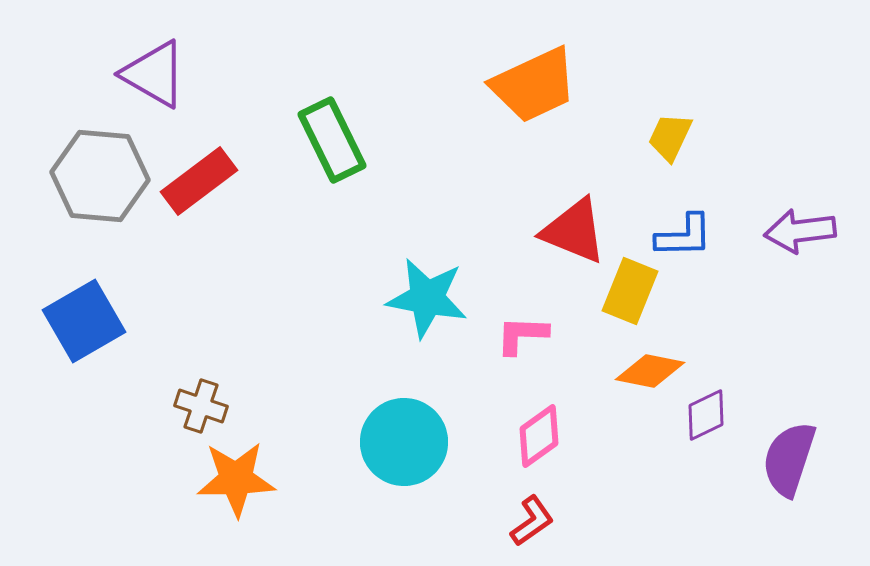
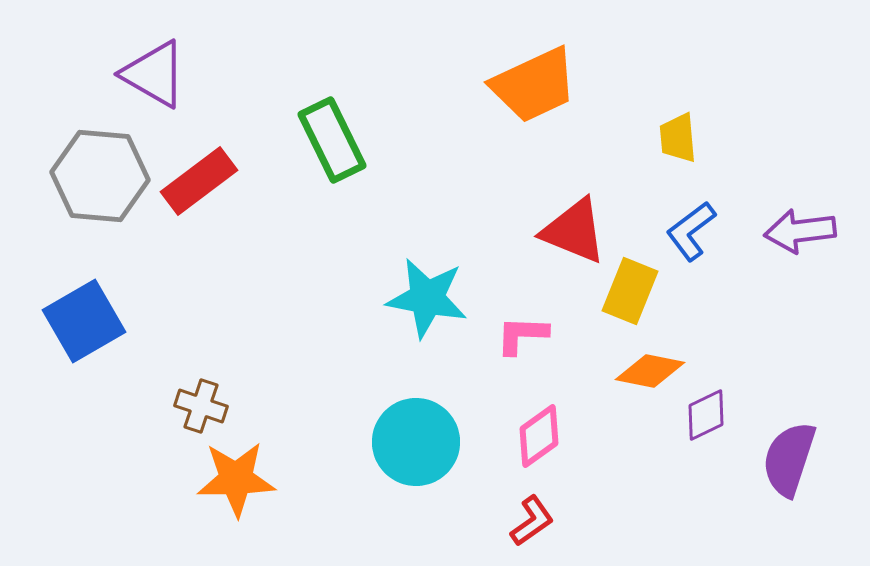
yellow trapezoid: moved 8 px right, 1 px down; rotated 30 degrees counterclockwise
blue L-shape: moved 7 px right, 5 px up; rotated 144 degrees clockwise
cyan circle: moved 12 px right
